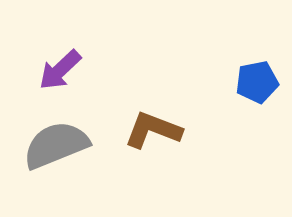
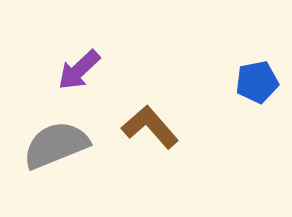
purple arrow: moved 19 px right
brown L-shape: moved 3 px left, 3 px up; rotated 28 degrees clockwise
